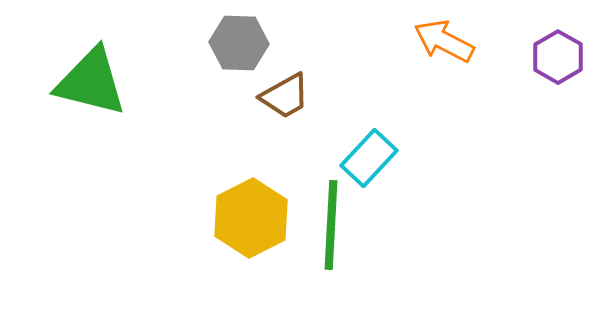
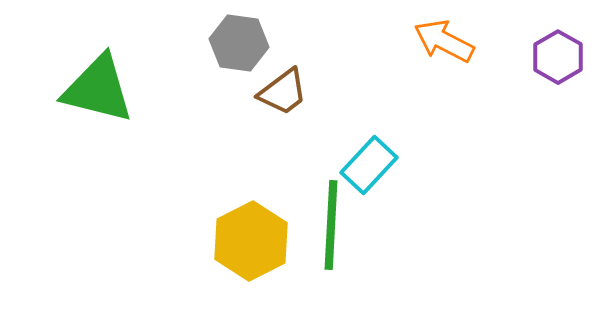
gray hexagon: rotated 6 degrees clockwise
green triangle: moved 7 px right, 7 px down
brown trapezoid: moved 2 px left, 4 px up; rotated 8 degrees counterclockwise
cyan rectangle: moved 7 px down
yellow hexagon: moved 23 px down
